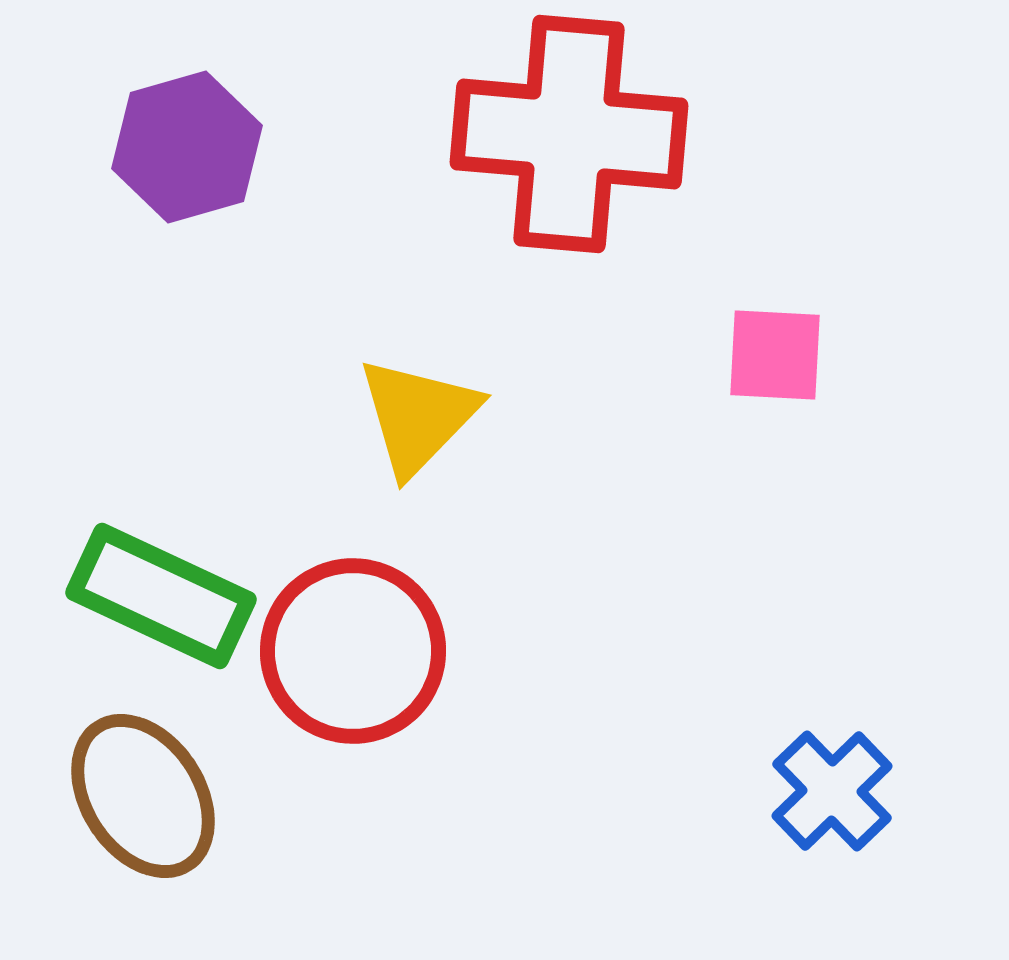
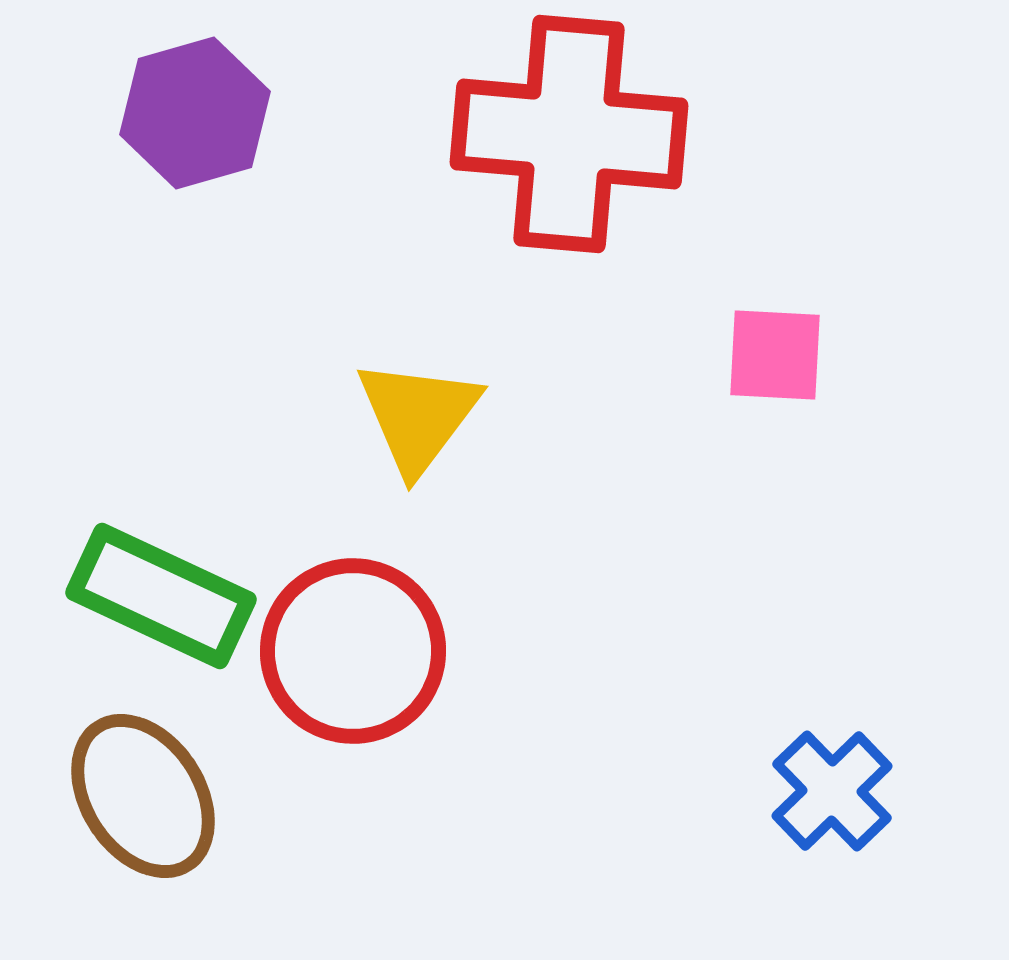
purple hexagon: moved 8 px right, 34 px up
yellow triangle: rotated 7 degrees counterclockwise
